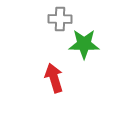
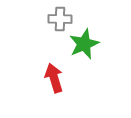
green star: rotated 24 degrees counterclockwise
